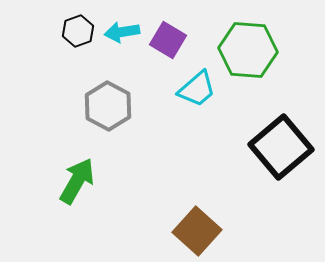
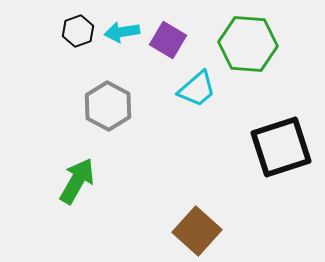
green hexagon: moved 6 px up
black square: rotated 22 degrees clockwise
